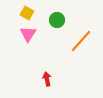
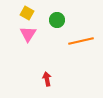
orange line: rotated 35 degrees clockwise
